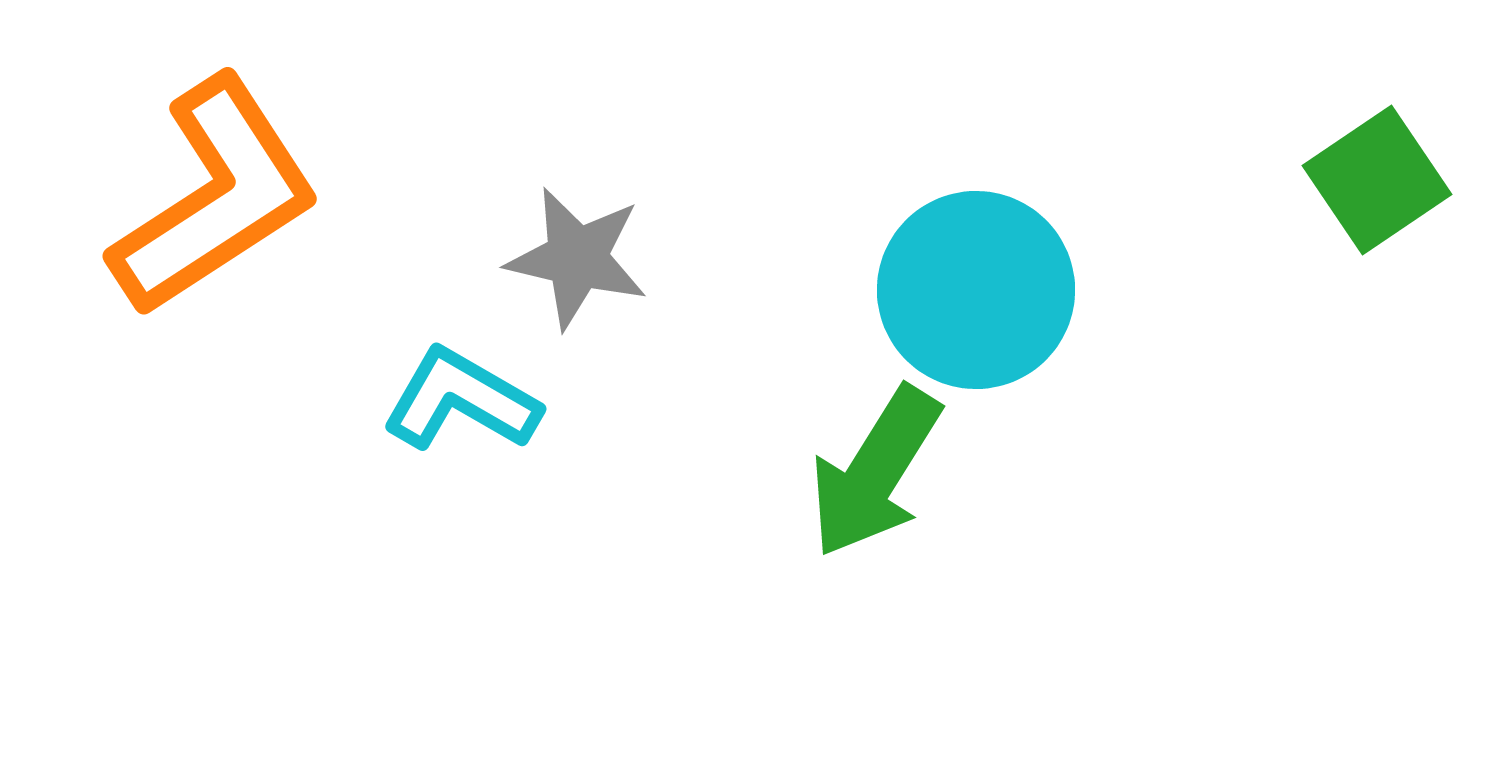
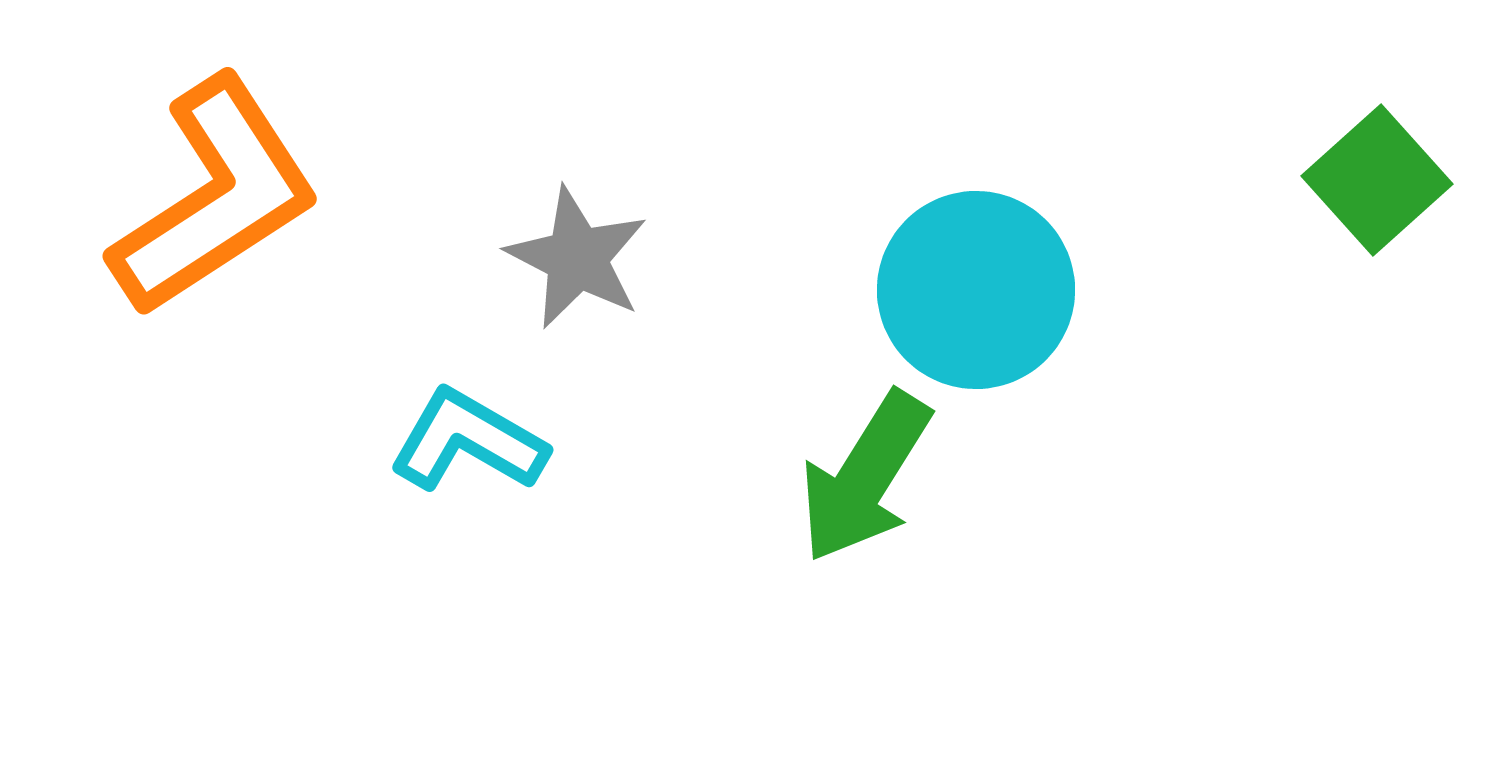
green square: rotated 8 degrees counterclockwise
gray star: rotated 14 degrees clockwise
cyan L-shape: moved 7 px right, 41 px down
green arrow: moved 10 px left, 5 px down
